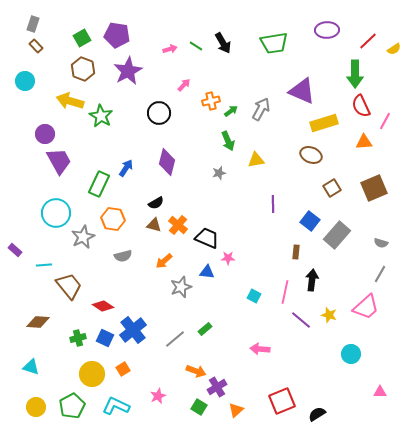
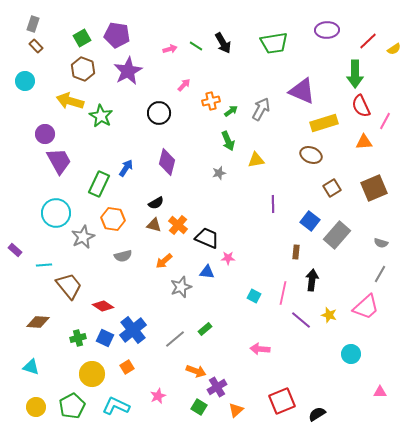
pink line at (285, 292): moved 2 px left, 1 px down
orange square at (123, 369): moved 4 px right, 2 px up
